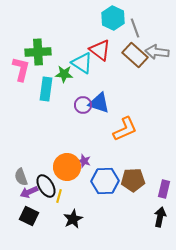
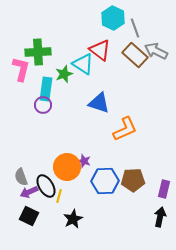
gray arrow: moved 1 px left, 1 px up; rotated 20 degrees clockwise
cyan triangle: moved 1 px right, 1 px down
green star: rotated 24 degrees counterclockwise
purple circle: moved 40 px left
